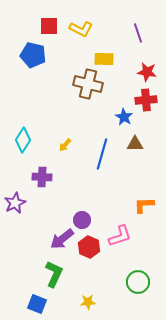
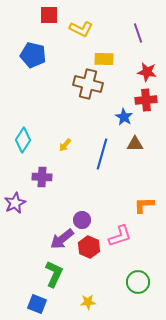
red square: moved 11 px up
